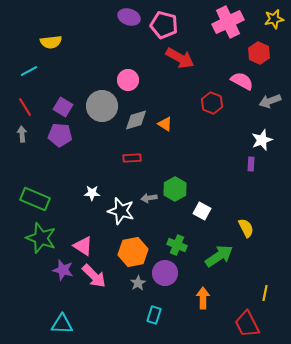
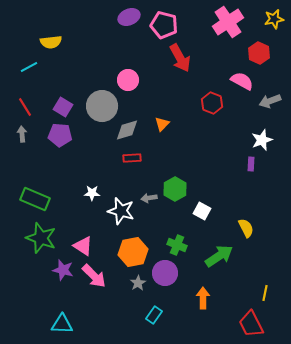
purple ellipse at (129, 17): rotated 40 degrees counterclockwise
pink cross at (228, 22): rotated 8 degrees counterclockwise
red arrow at (180, 58): rotated 32 degrees clockwise
cyan line at (29, 71): moved 4 px up
gray diamond at (136, 120): moved 9 px left, 10 px down
orange triangle at (165, 124): moved 3 px left; rotated 42 degrees clockwise
cyan rectangle at (154, 315): rotated 18 degrees clockwise
red trapezoid at (247, 324): moved 4 px right
